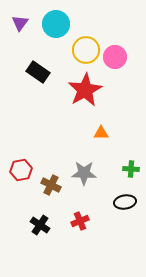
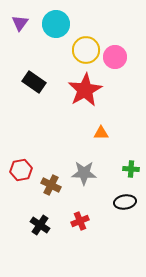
black rectangle: moved 4 px left, 10 px down
